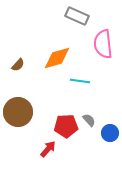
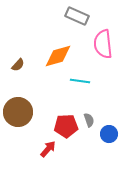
orange diamond: moved 1 px right, 2 px up
gray semicircle: rotated 24 degrees clockwise
blue circle: moved 1 px left, 1 px down
